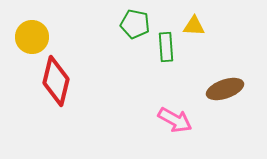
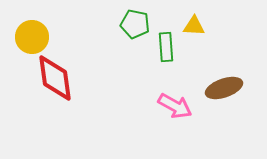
red diamond: moved 1 px left, 3 px up; rotated 21 degrees counterclockwise
brown ellipse: moved 1 px left, 1 px up
pink arrow: moved 14 px up
